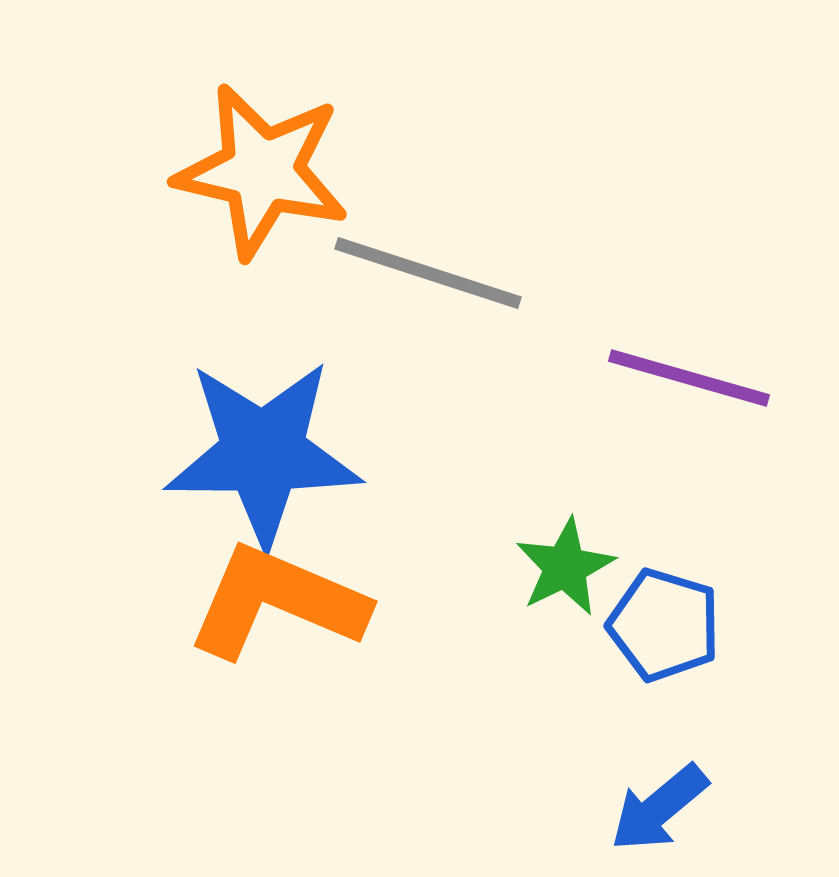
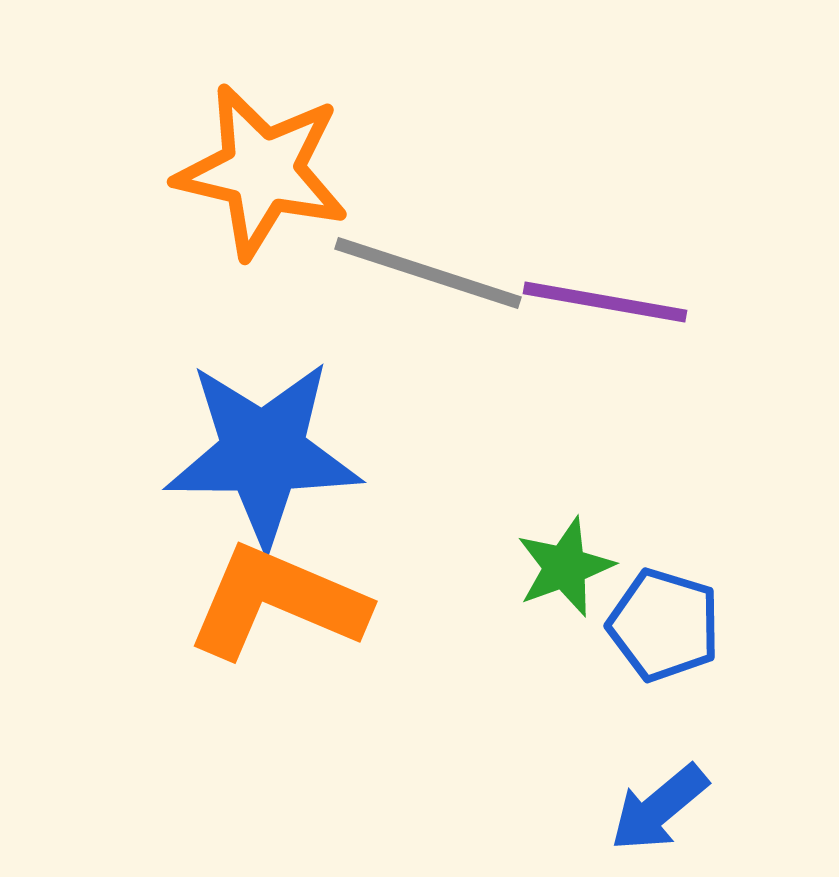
purple line: moved 84 px left, 76 px up; rotated 6 degrees counterclockwise
green star: rotated 6 degrees clockwise
